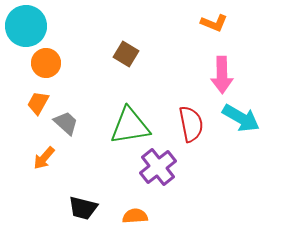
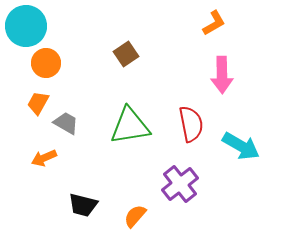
orange L-shape: rotated 52 degrees counterclockwise
brown square: rotated 25 degrees clockwise
cyan arrow: moved 28 px down
gray trapezoid: rotated 12 degrees counterclockwise
orange arrow: rotated 25 degrees clockwise
purple cross: moved 22 px right, 17 px down
black trapezoid: moved 3 px up
orange semicircle: rotated 45 degrees counterclockwise
